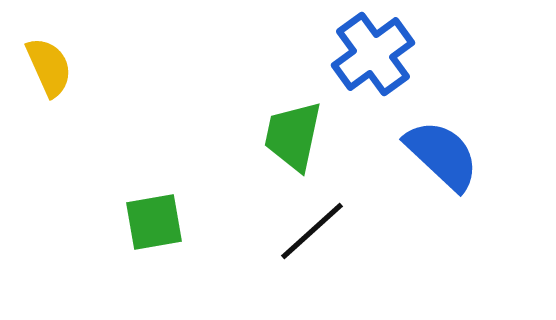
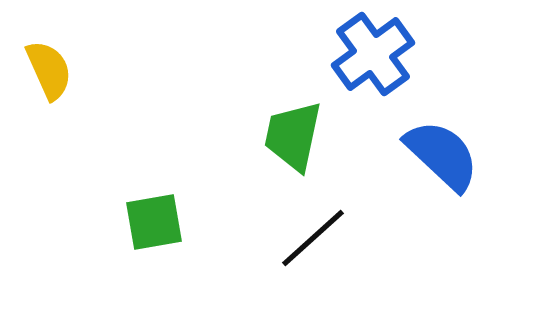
yellow semicircle: moved 3 px down
black line: moved 1 px right, 7 px down
